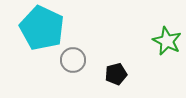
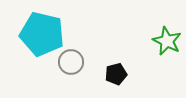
cyan pentagon: moved 6 px down; rotated 12 degrees counterclockwise
gray circle: moved 2 px left, 2 px down
